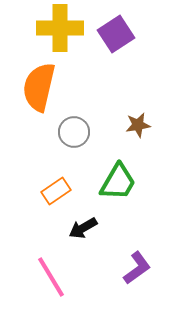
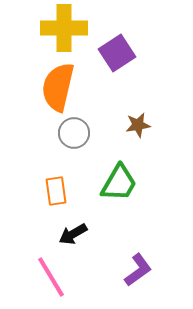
yellow cross: moved 4 px right
purple square: moved 1 px right, 19 px down
orange semicircle: moved 19 px right
gray circle: moved 1 px down
green trapezoid: moved 1 px right, 1 px down
orange rectangle: rotated 64 degrees counterclockwise
black arrow: moved 10 px left, 6 px down
purple L-shape: moved 1 px right, 2 px down
